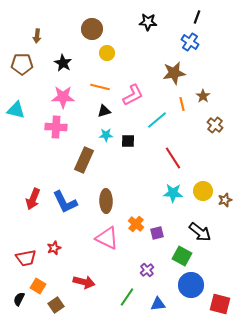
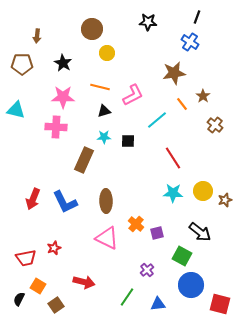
orange line at (182, 104): rotated 24 degrees counterclockwise
cyan star at (106, 135): moved 2 px left, 2 px down
